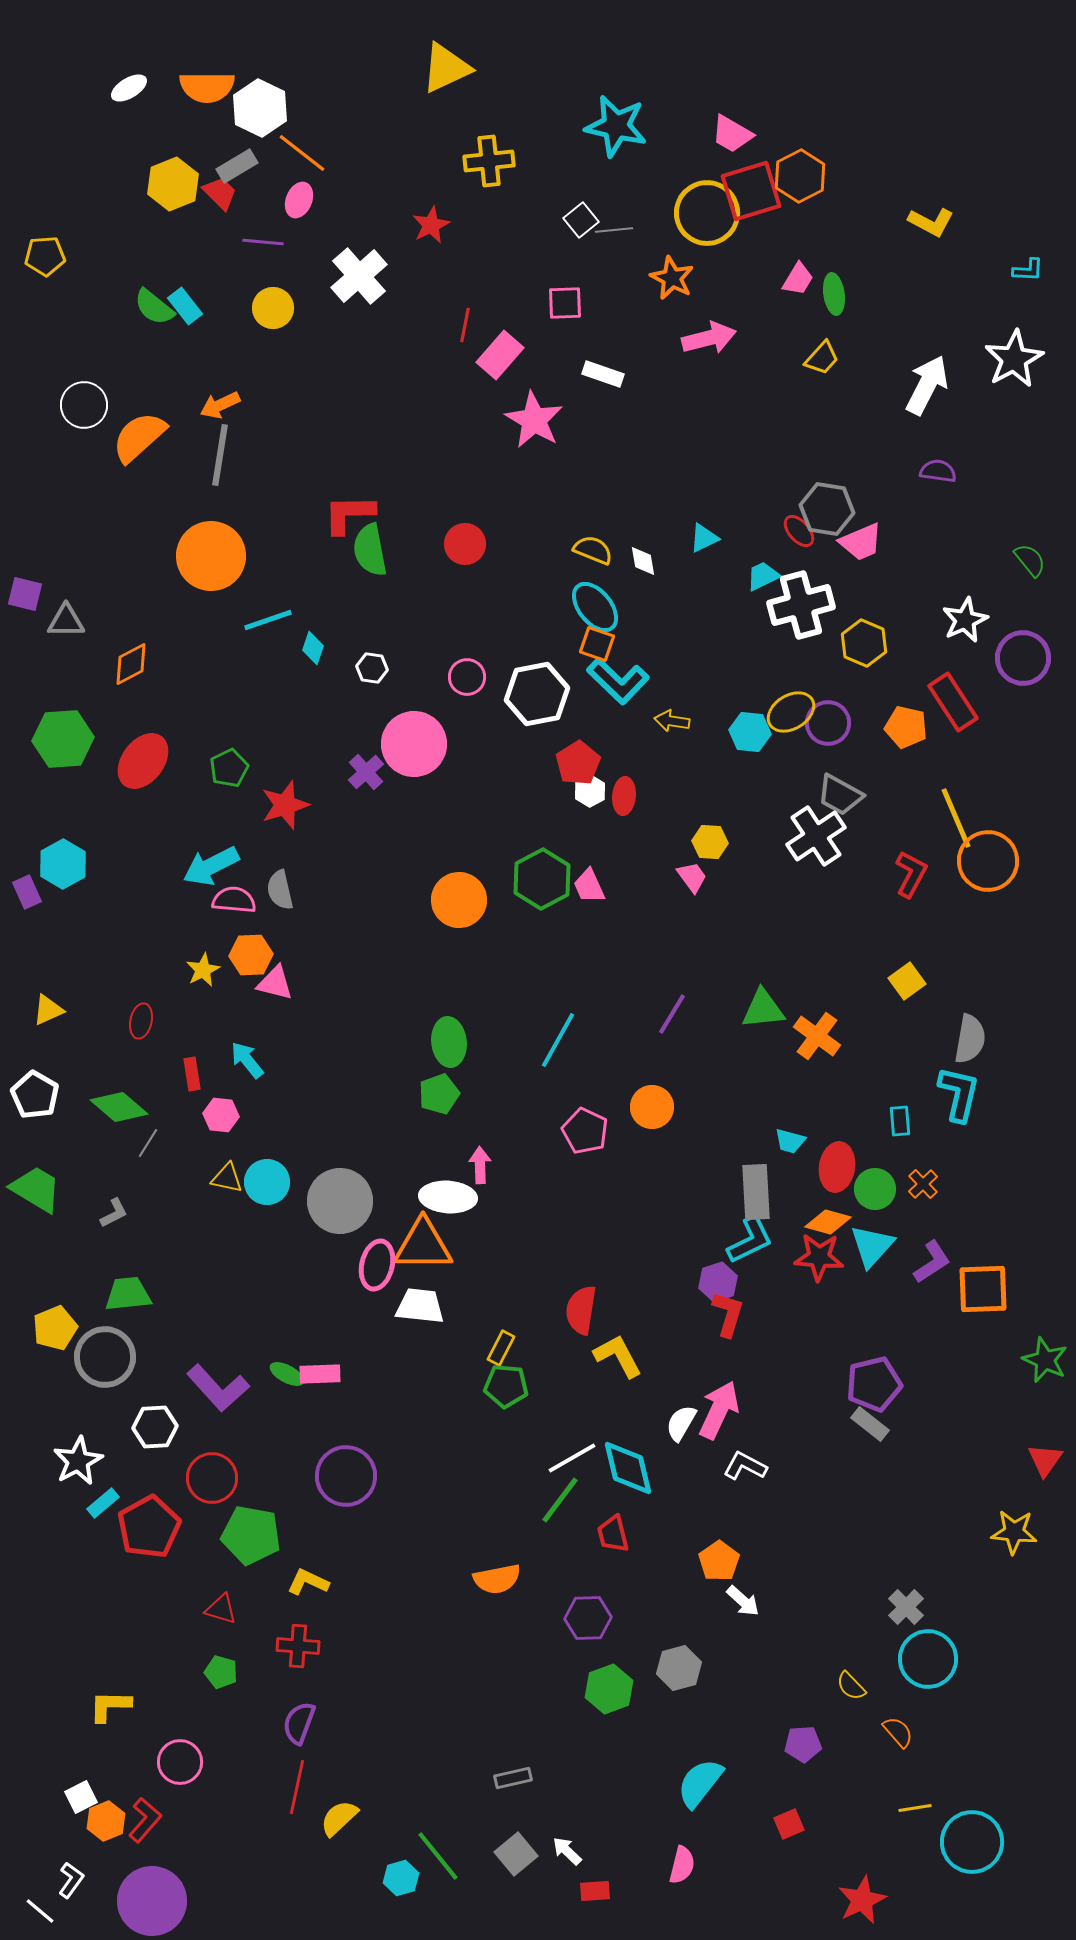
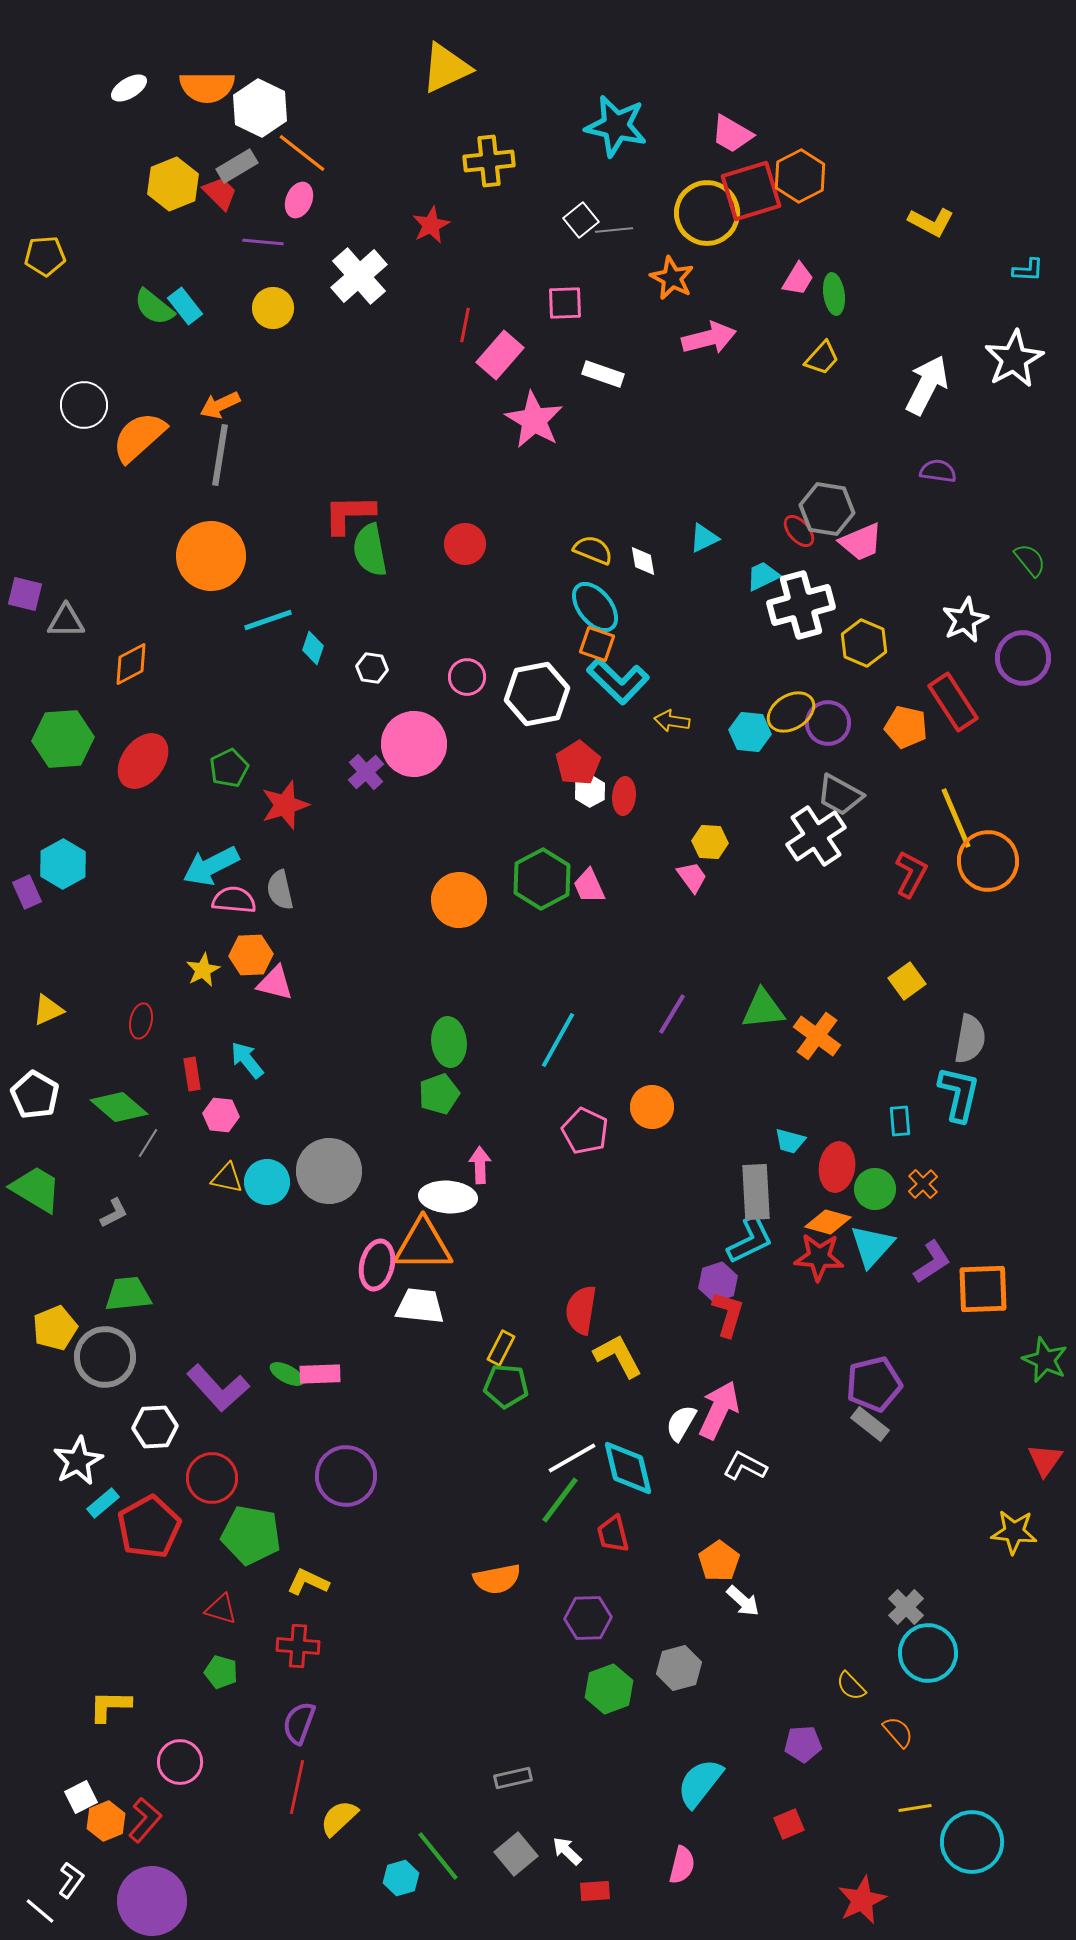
gray circle at (340, 1201): moved 11 px left, 30 px up
cyan circle at (928, 1659): moved 6 px up
